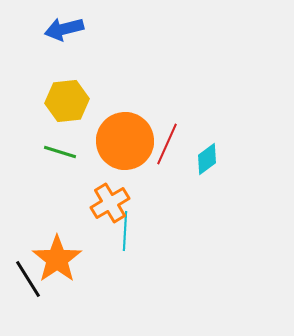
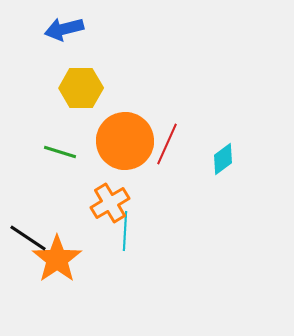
yellow hexagon: moved 14 px right, 13 px up; rotated 6 degrees clockwise
cyan diamond: moved 16 px right
black line: moved 41 px up; rotated 24 degrees counterclockwise
